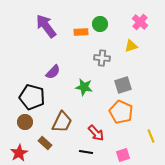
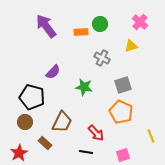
gray cross: rotated 21 degrees clockwise
